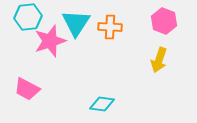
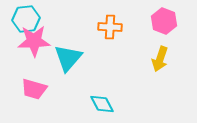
cyan hexagon: moved 2 px left, 2 px down
cyan triangle: moved 8 px left, 35 px down; rotated 8 degrees clockwise
pink star: moved 16 px left; rotated 16 degrees clockwise
yellow arrow: moved 1 px right, 1 px up
pink trapezoid: moved 7 px right; rotated 12 degrees counterclockwise
cyan diamond: rotated 55 degrees clockwise
